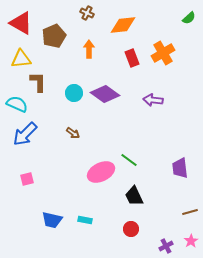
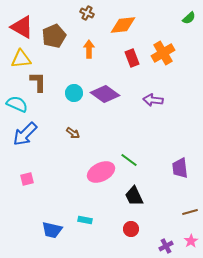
red triangle: moved 1 px right, 4 px down
blue trapezoid: moved 10 px down
